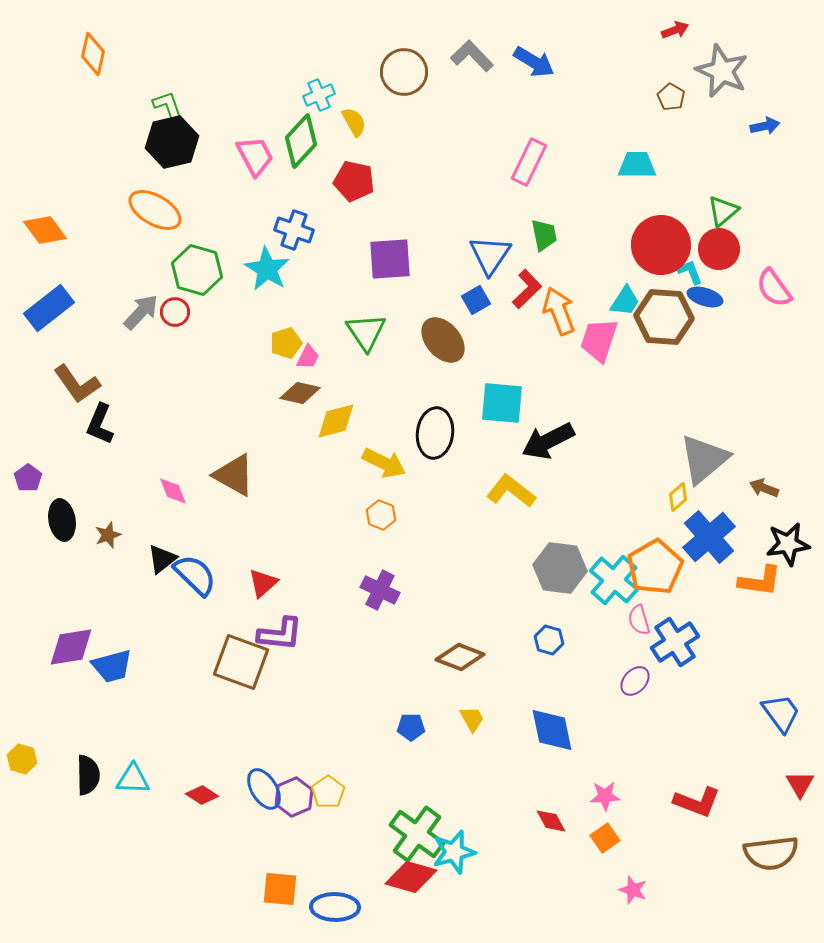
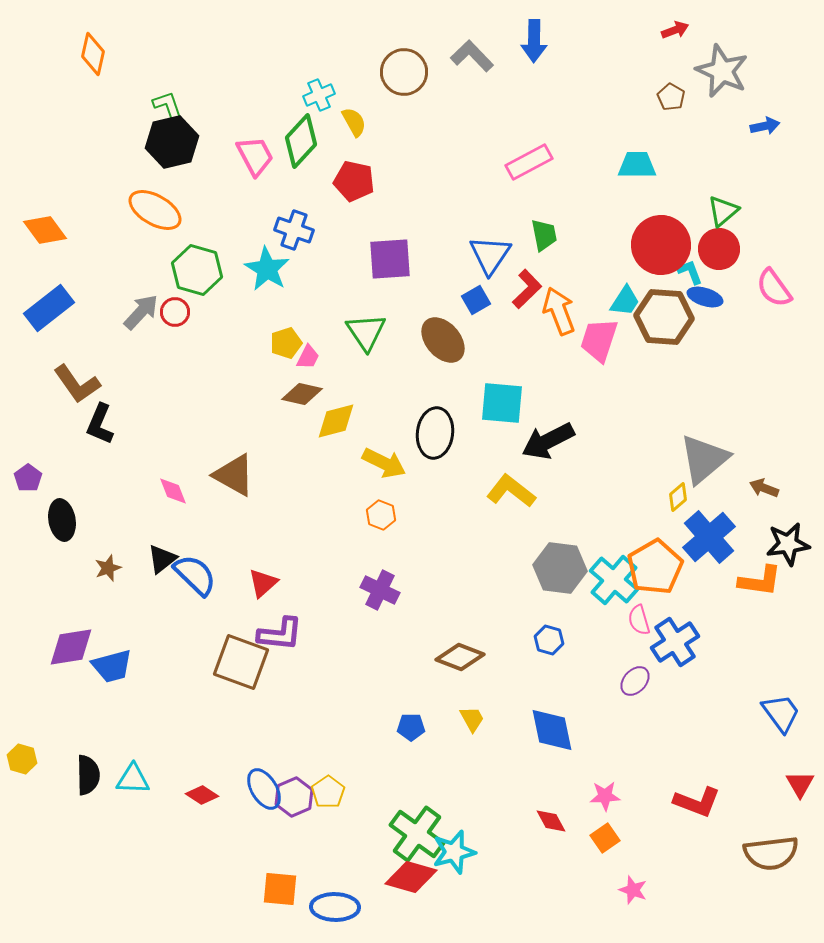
blue arrow at (534, 62): moved 21 px up; rotated 60 degrees clockwise
pink rectangle at (529, 162): rotated 36 degrees clockwise
brown diamond at (300, 393): moved 2 px right, 1 px down
brown star at (108, 535): moved 33 px down
